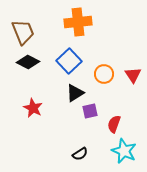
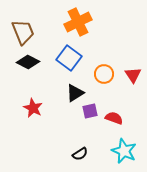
orange cross: rotated 20 degrees counterclockwise
blue square: moved 3 px up; rotated 10 degrees counterclockwise
red semicircle: moved 6 px up; rotated 90 degrees clockwise
